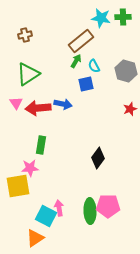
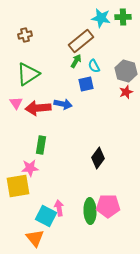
red star: moved 4 px left, 17 px up
orange triangle: rotated 36 degrees counterclockwise
